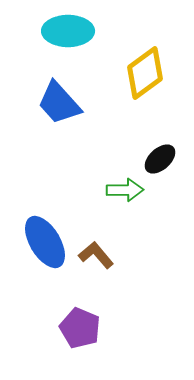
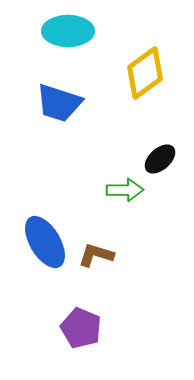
blue trapezoid: rotated 30 degrees counterclockwise
brown L-shape: rotated 33 degrees counterclockwise
purple pentagon: moved 1 px right
